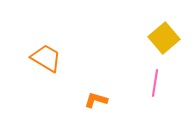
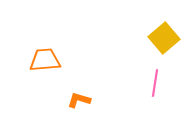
orange trapezoid: moved 1 px left, 2 px down; rotated 36 degrees counterclockwise
orange L-shape: moved 17 px left
